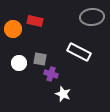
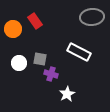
red rectangle: rotated 42 degrees clockwise
white star: moved 4 px right; rotated 21 degrees clockwise
